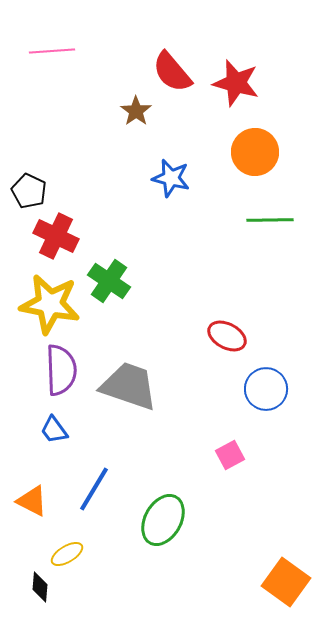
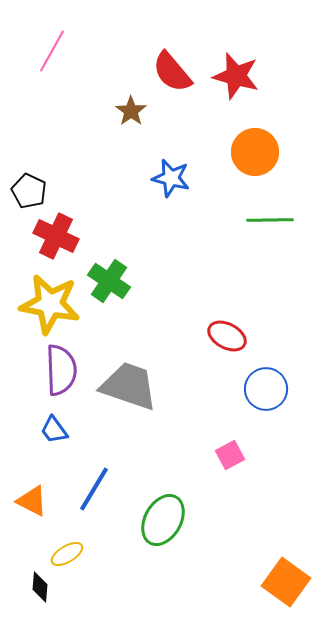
pink line: rotated 57 degrees counterclockwise
red star: moved 7 px up
brown star: moved 5 px left
